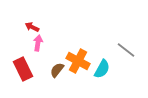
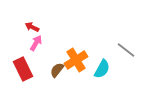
pink arrow: moved 2 px left; rotated 21 degrees clockwise
orange cross: moved 2 px left, 1 px up; rotated 30 degrees clockwise
